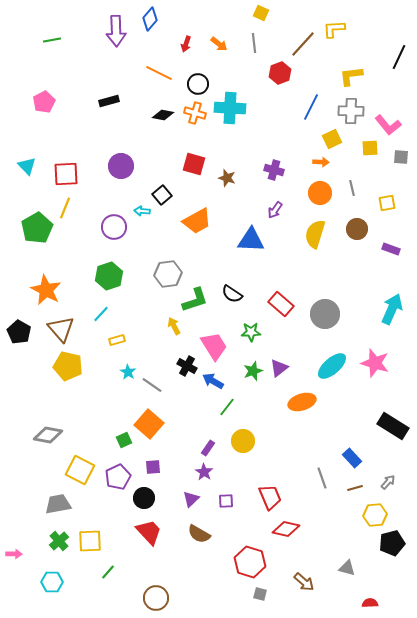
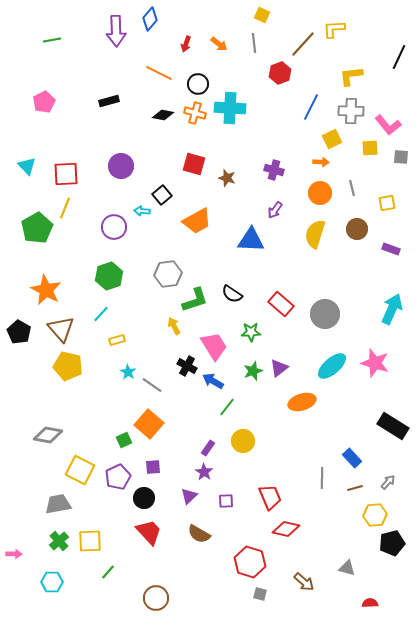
yellow square at (261, 13): moved 1 px right, 2 px down
gray line at (322, 478): rotated 20 degrees clockwise
purple triangle at (191, 499): moved 2 px left, 3 px up
